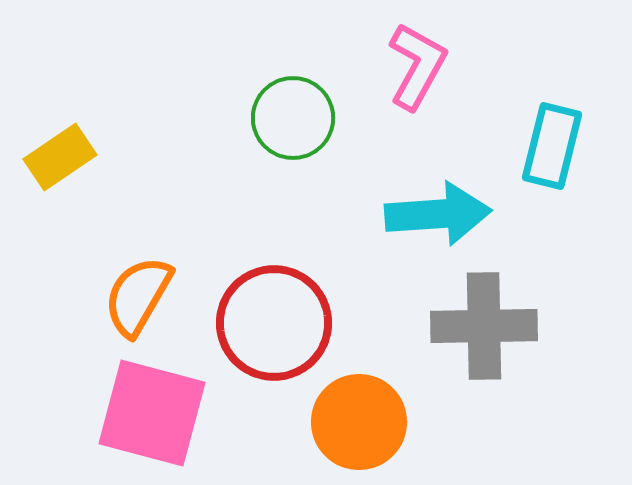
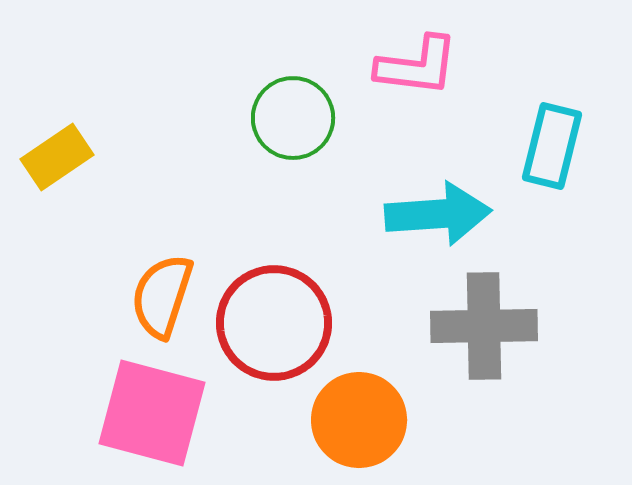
pink L-shape: rotated 68 degrees clockwise
yellow rectangle: moved 3 px left
orange semicircle: moved 24 px right; rotated 12 degrees counterclockwise
orange circle: moved 2 px up
